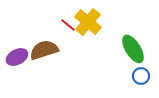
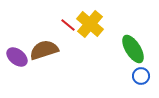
yellow cross: moved 2 px right, 2 px down
purple ellipse: rotated 65 degrees clockwise
